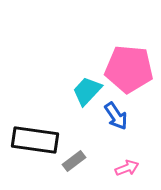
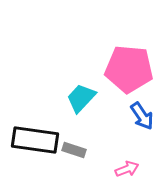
cyan trapezoid: moved 6 px left, 7 px down
blue arrow: moved 26 px right
gray rectangle: moved 11 px up; rotated 55 degrees clockwise
pink arrow: moved 1 px down
